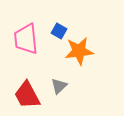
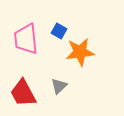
orange star: moved 1 px right, 1 px down
red trapezoid: moved 4 px left, 2 px up
